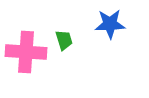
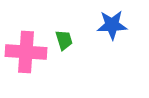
blue star: moved 2 px right, 1 px down
